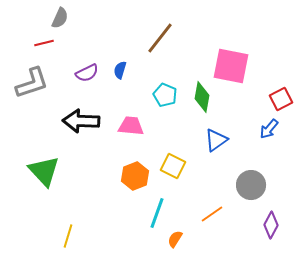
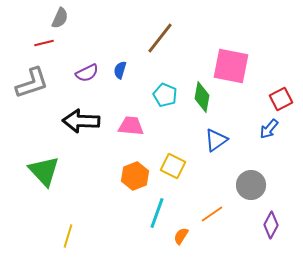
orange semicircle: moved 6 px right, 3 px up
